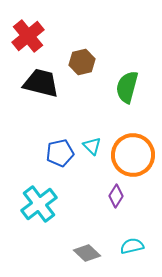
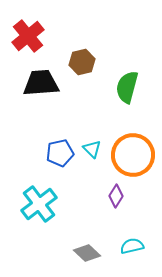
black trapezoid: rotated 18 degrees counterclockwise
cyan triangle: moved 3 px down
